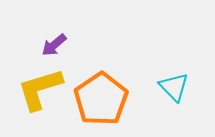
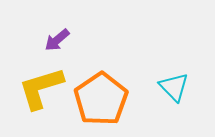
purple arrow: moved 3 px right, 5 px up
yellow L-shape: moved 1 px right, 1 px up
